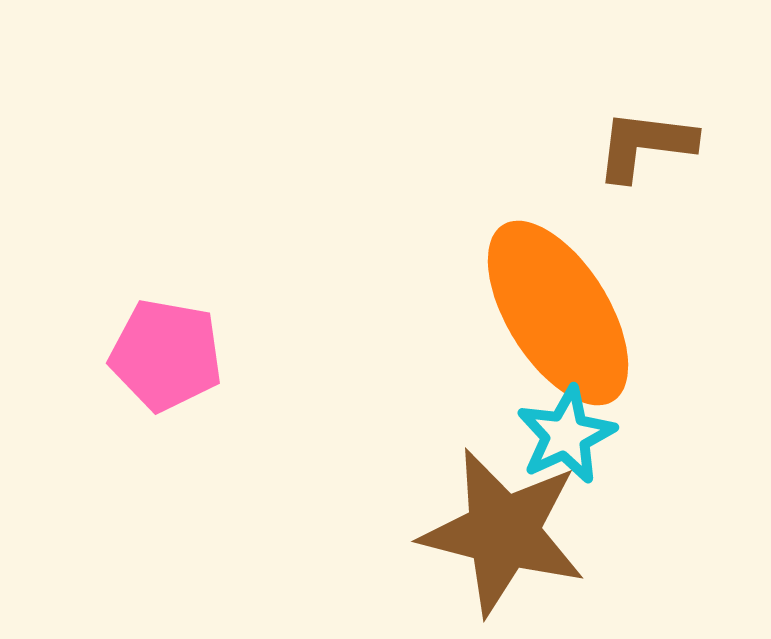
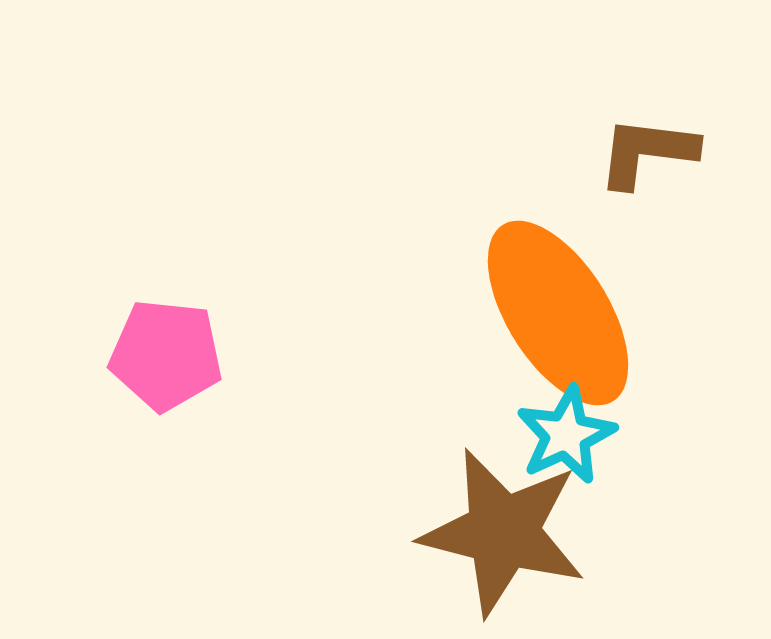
brown L-shape: moved 2 px right, 7 px down
pink pentagon: rotated 4 degrees counterclockwise
